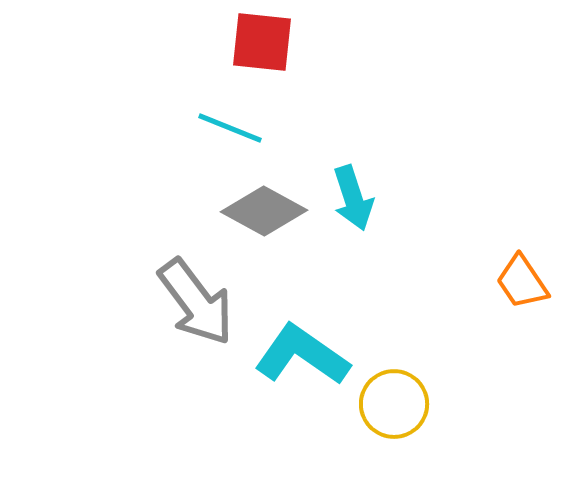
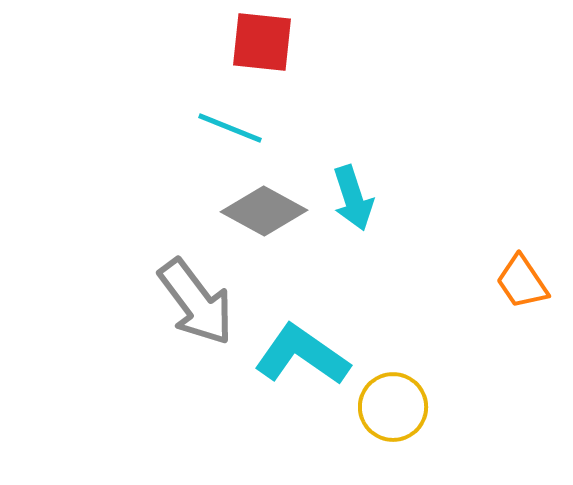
yellow circle: moved 1 px left, 3 px down
